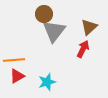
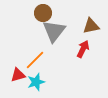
brown circle: moved 1 px left, 1 px up
brown triangle: moved 2 px right, 1 px up; rotated 30 degrees clockwise
orange line: moved 21 px right; rotated 40 degrees counterclockwise
red triangle: moved 1 px right, 1 px up; rotated 14 degrees clockwise
cyan star: moved 11 px left
